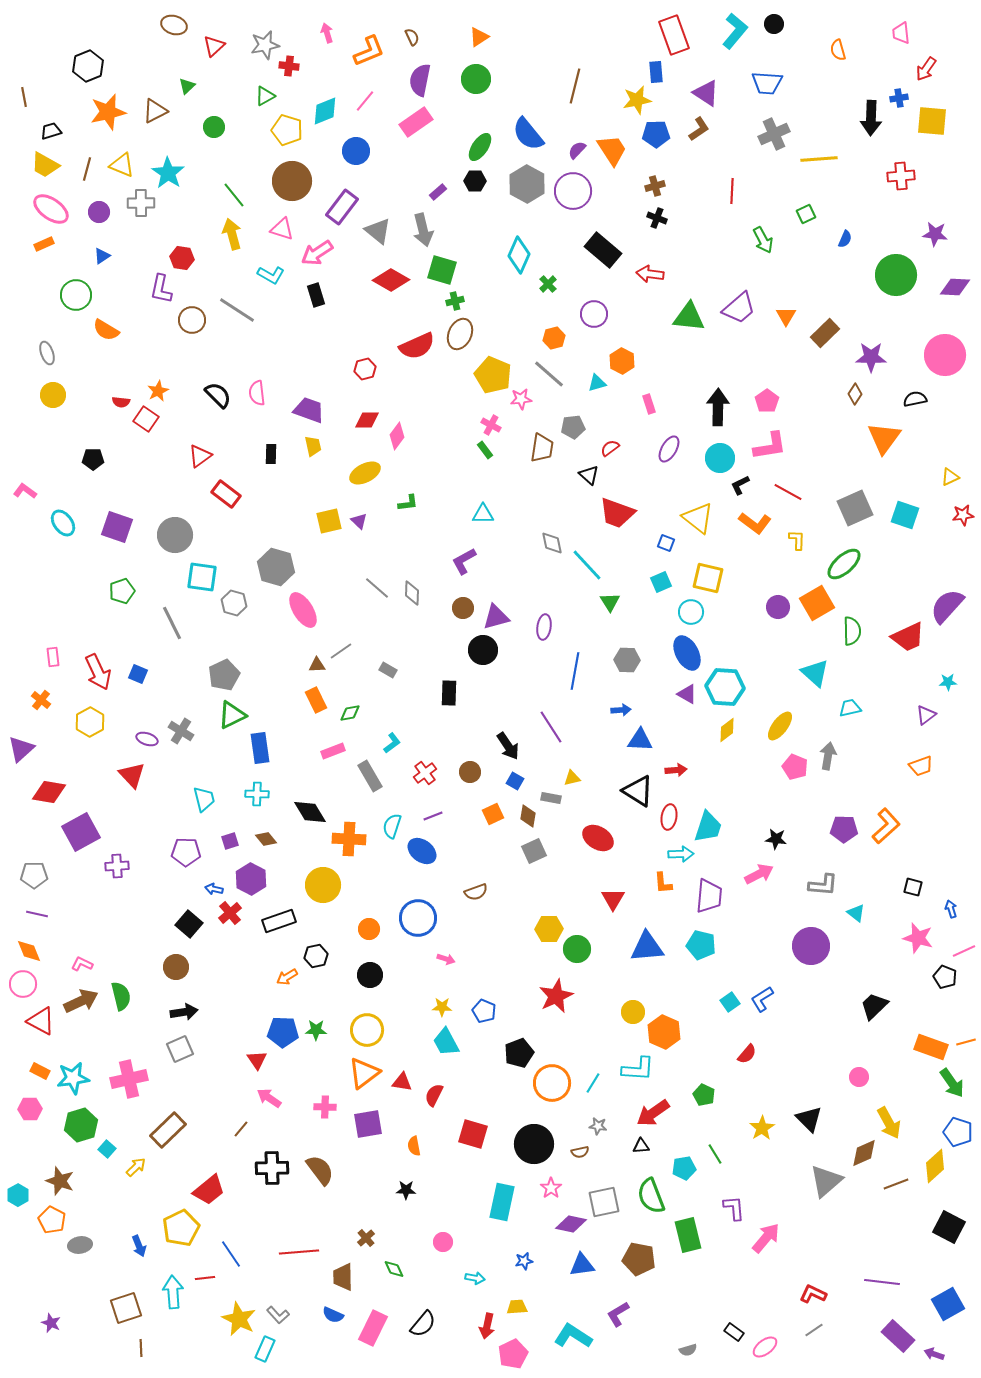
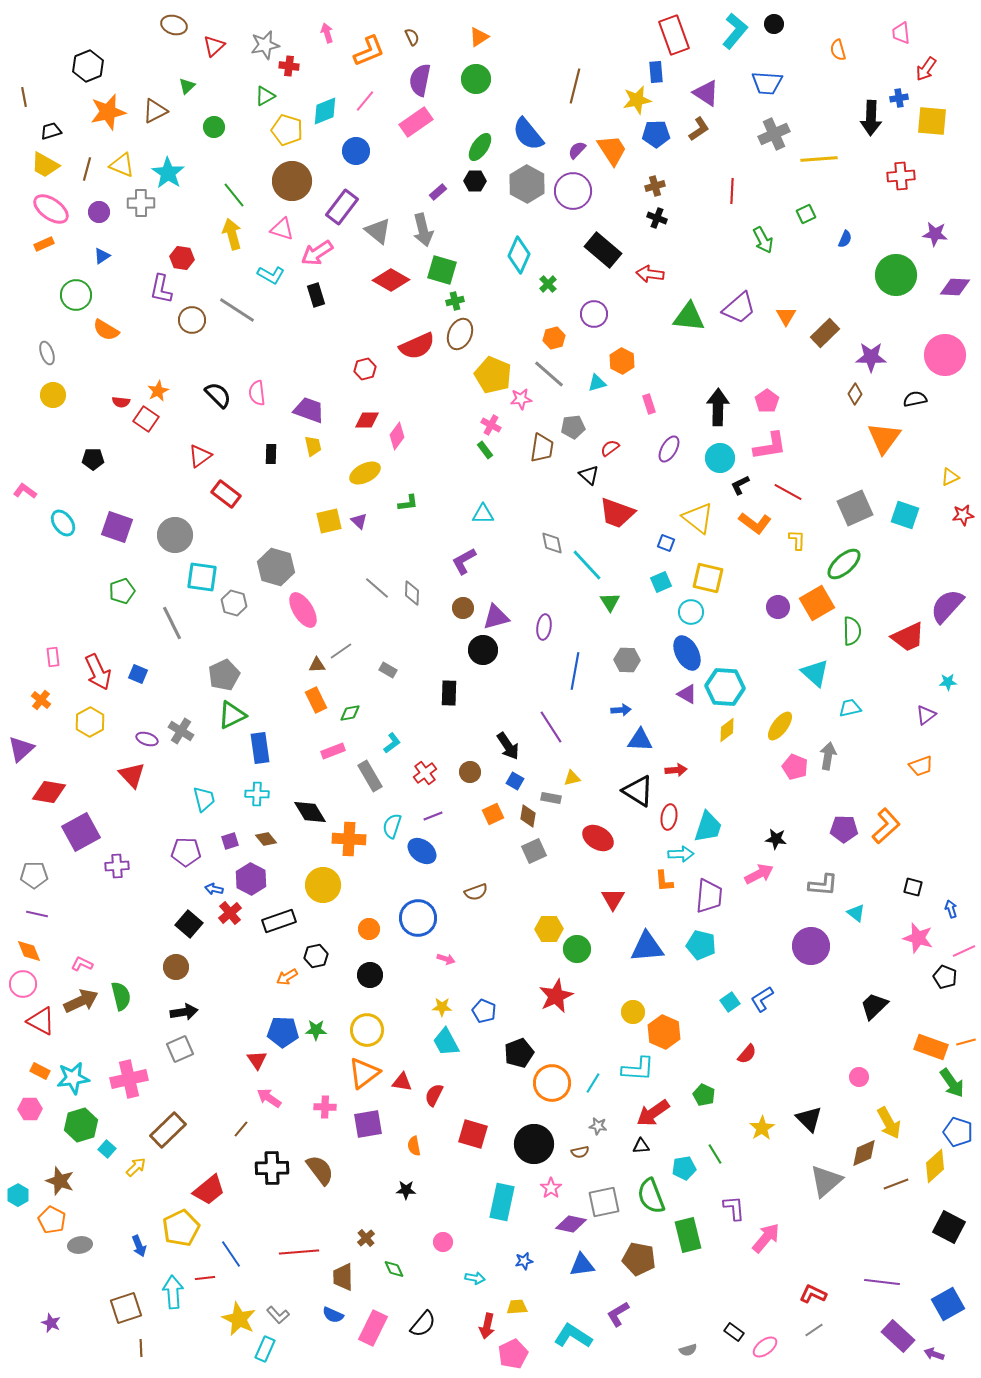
orange L-shape at (663, 883): moved 1 px right, 2 px up
